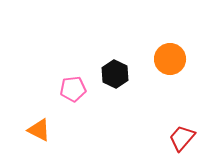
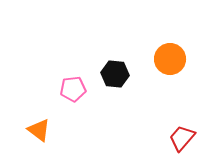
black hexagon: rotated 20 degrees counterclockwise
orange triangle: rotated 10 degrees clockwise
